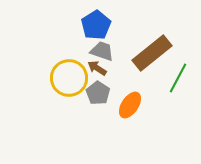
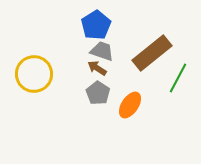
yellow circle: moved 35 px left, 4 px up
